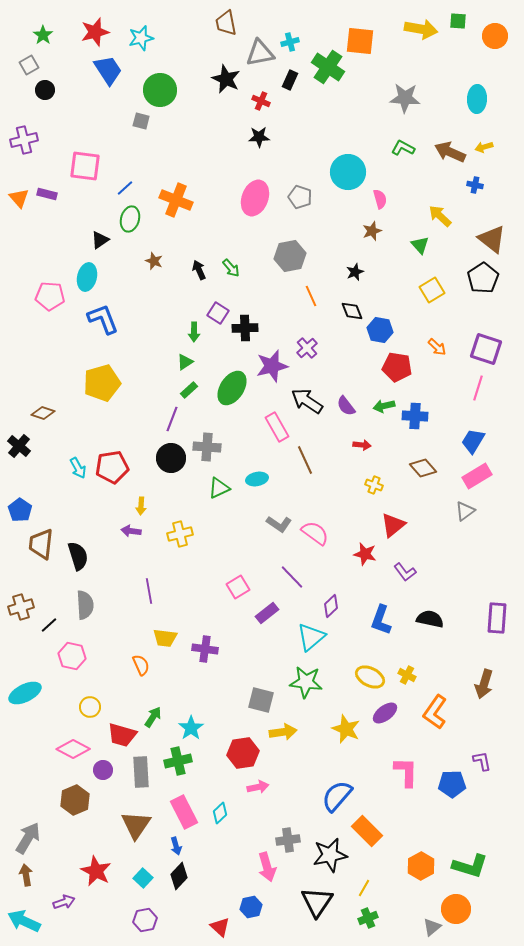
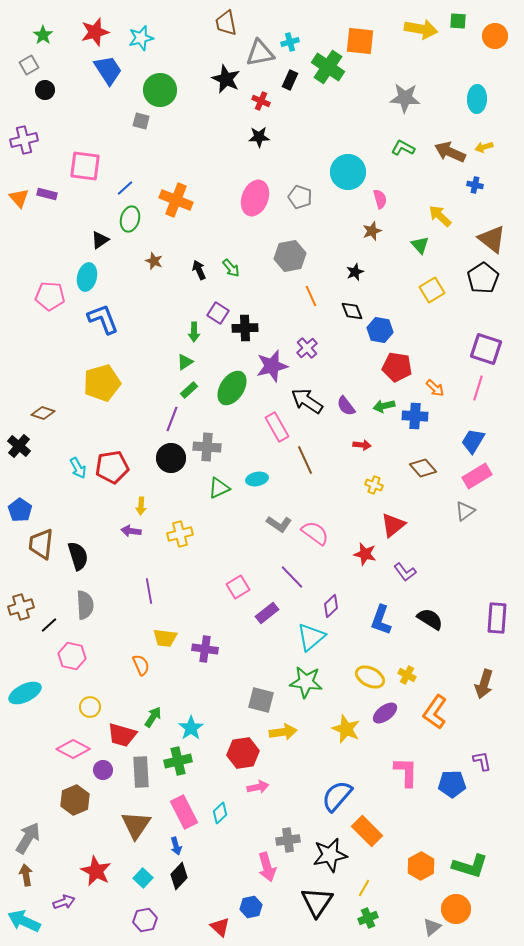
orange arrow at (437, 347): moved 2 px left, 41 px down
black semicircle at (430, 619): rotated 20 degrees clockwise
